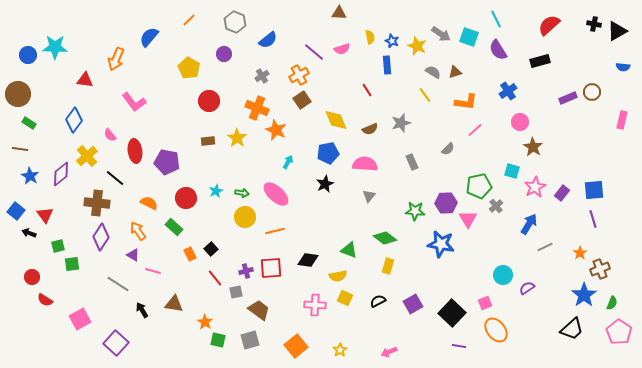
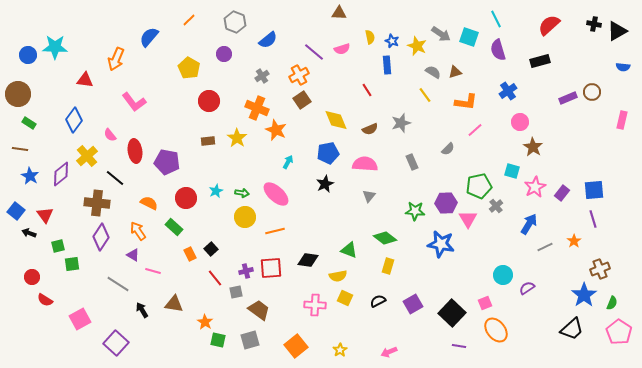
purple semicircle at (498, 50): rotated 15 degrees clockwise
orange star at (580, 253): moved 6 px left, 12 px up
